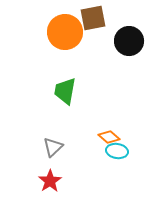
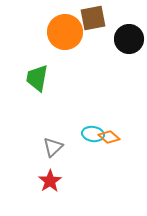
black circle: moved 2 px up
green trapezoid: moved 28 px left, 13 px up
cyan ellipse: moved 24 px left, 17 px up
